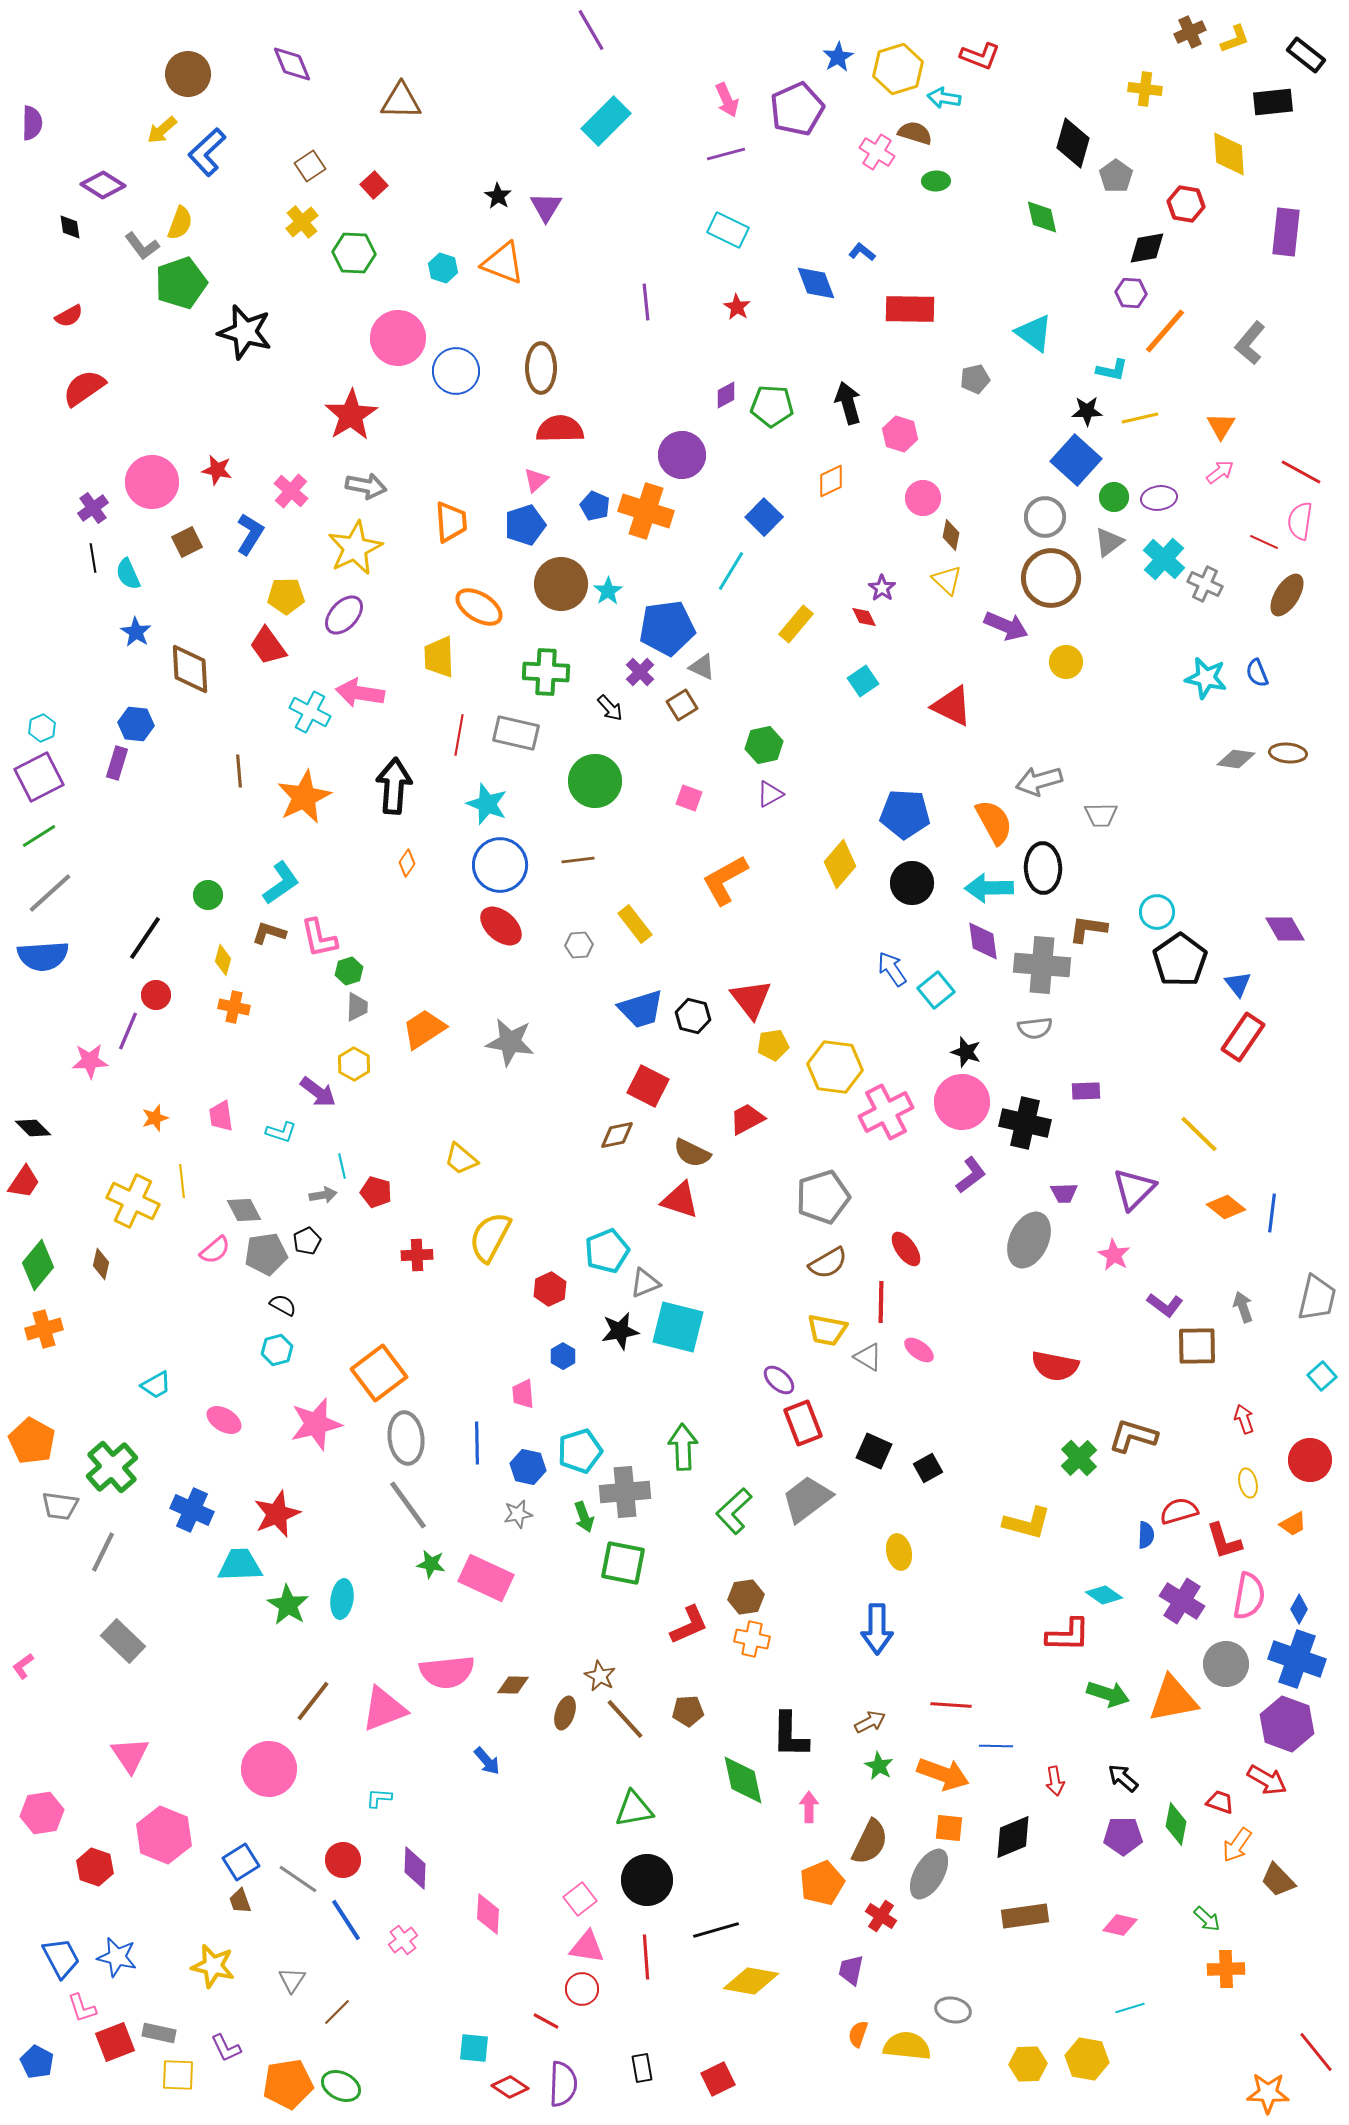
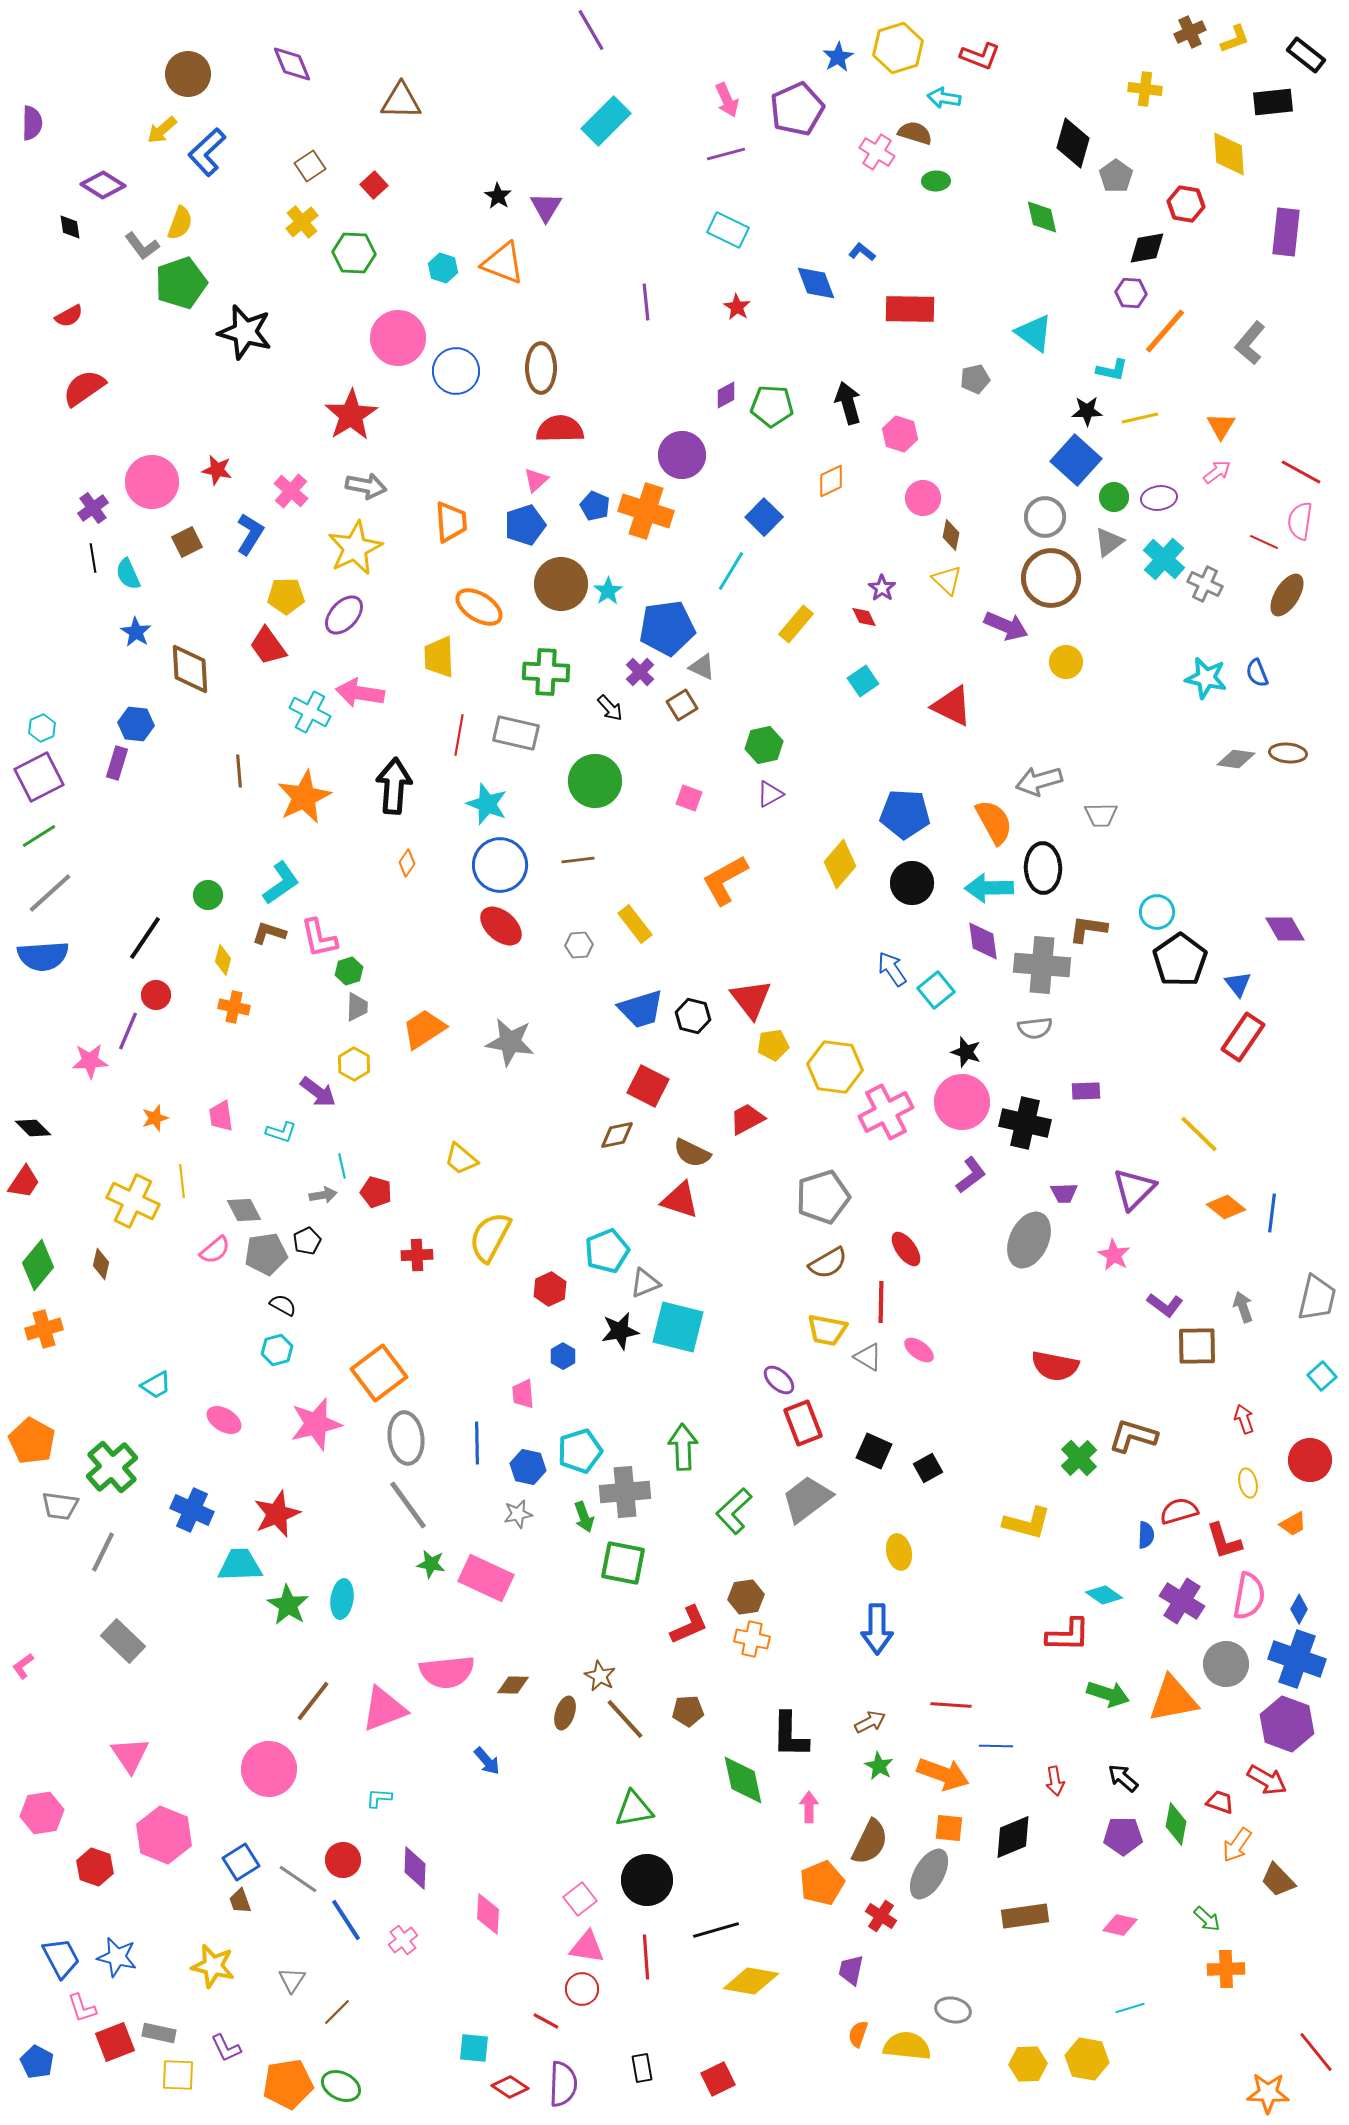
yellow hexagon at (898, 69): moved 21 px up
pink arrow at (1220, 472): moved 3 px left
